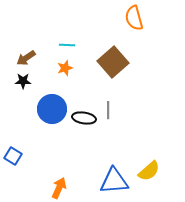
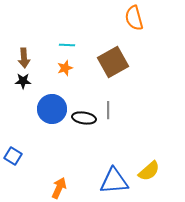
brown arrow: moved 2 px left; rotated 60 degrees counterclockwise
brown square: rotated 12 degrees clockwise
